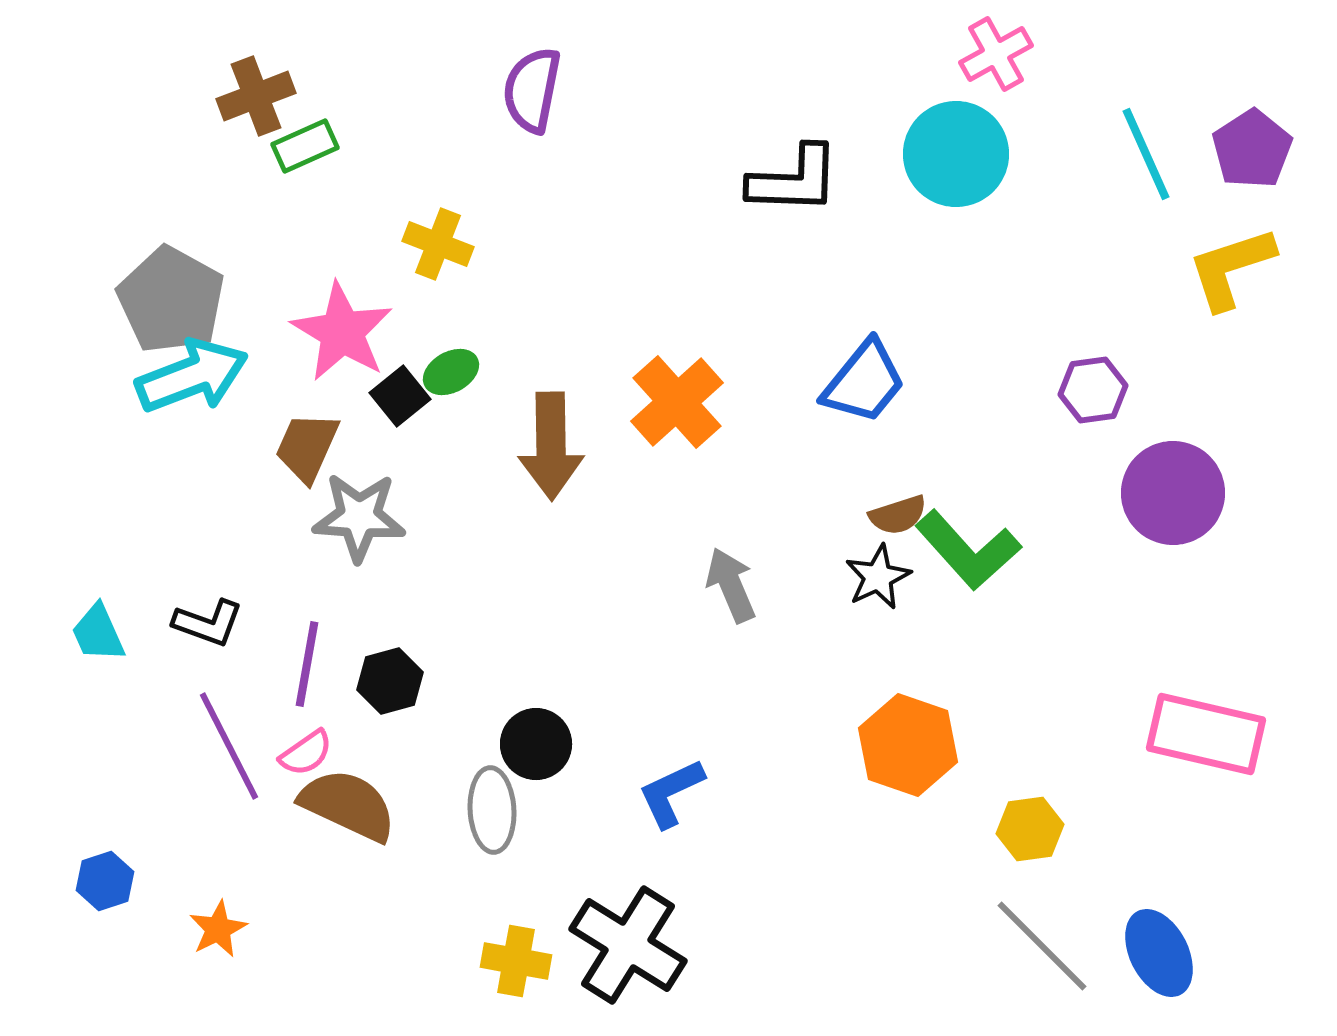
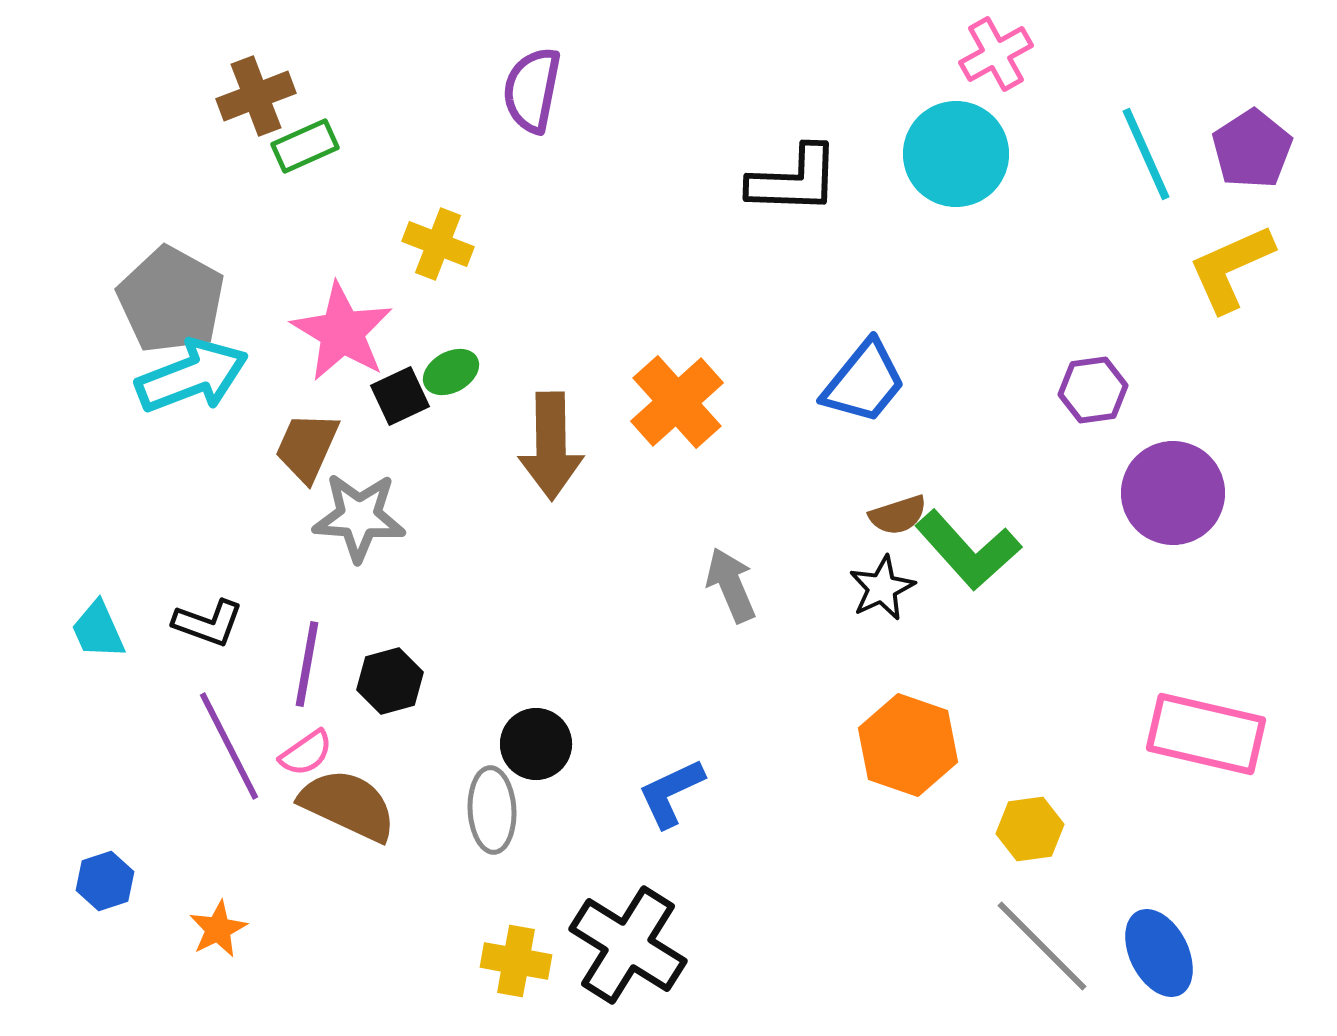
yellow L-shape at (1231, 268): rotated 6 degrees counterclockwise
black square at (400, 396): rotated 14 degrees clockwise
black star at (878, 577): moved 4 px right, 11 px down
cyan trapezoid at (98, 633): moved 3 px up
